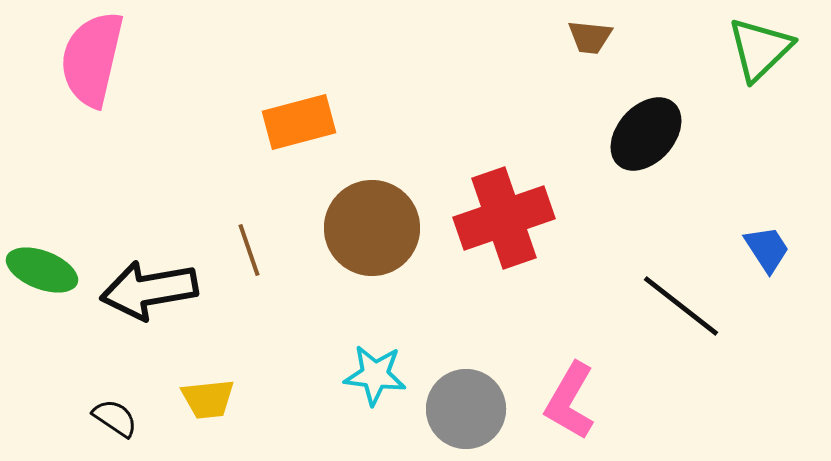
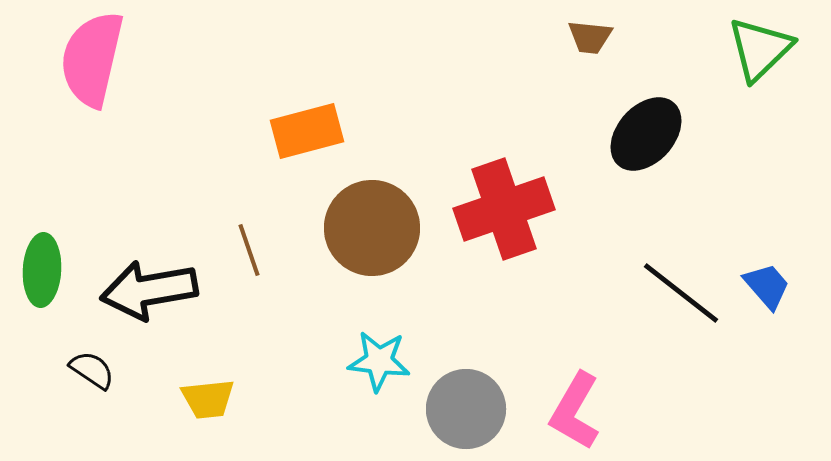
orange rectangle: moved 8 px right, 9 px down
red cross: moved 9 px up
blue trapezoid: moved 37 px down; rotated 8 degrees counterclockwise
green ellipse: rotated 72 degrees clockwise
black line: moved 13 px up
cyan star: moved 4 px right, 14 px up
pink L-shape: moved 5 px right, 10 px down
black semicircle: moved 23 px left, 48 px up
